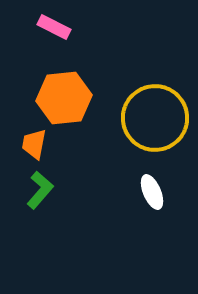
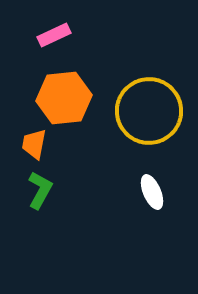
pink rectangle: moved 8 px down; rotated 52 degrees counterclockwise
yellow circle: moved 6 px left, 7 px up
green L-shape: rotated 12 degrees counterclockwise
